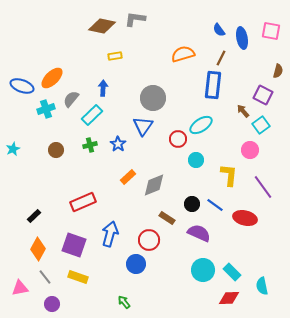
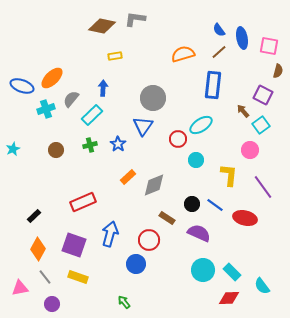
pink square at (271, 31): moved 2 px left, 15 px down
brown line at (221, 58): moved 2 px left, 6 px up; rotated 21 degrees clockwise
cyan semicircle at (262, 286): rotated 24 degrees counterclockwise
